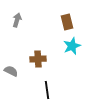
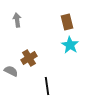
gray arrow: rotated 24 degrees counterclockwise
cyan star: moved 2 px left, 1 px up; rotated 18 degrees counterclockwise
brown cross: moved 9 px left, 1 px up; rotated 28 degrees counterclockwise
black line: moved 4 px up
